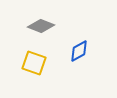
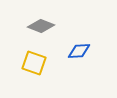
blue diamond: rotated 25 degrees clockwise
